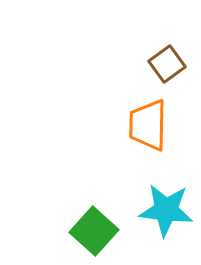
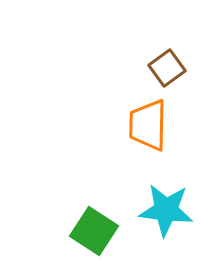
brown square: moved 4 px down
green square: rotated 9 degrees counterclockwise
